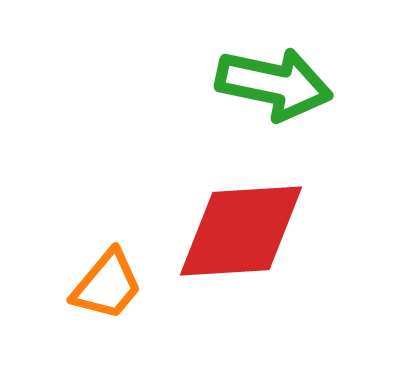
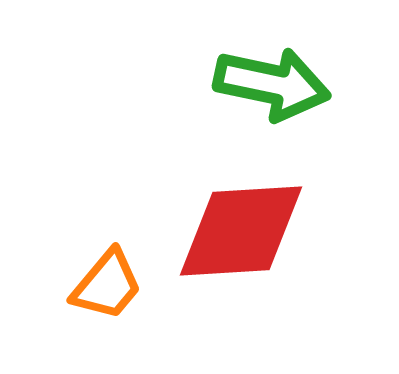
green arrow: moved 2 px left
